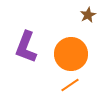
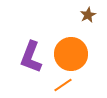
purple L-shape: moved 5 px right, 10 px down
orange line: moved 7 px left
